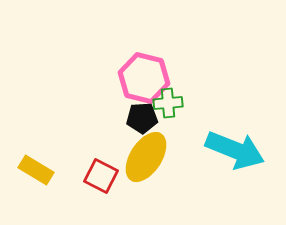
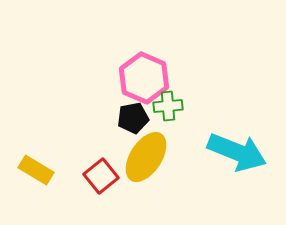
pink hexagon: rotated 9 degrees clockwise
green cross: moved 3 px down
black pentagon: moved 9 px left; rotated 8 degrees counterclockwise
cyan arrow: moved 2 px right, 2 px down
red square: rotated 24 degrees clockwise
